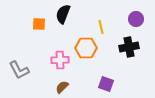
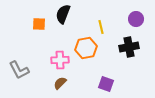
orange hexagon: rotated 10 degrees counterclockwise
brown semicircle: moved 2 px left, 4 px up
